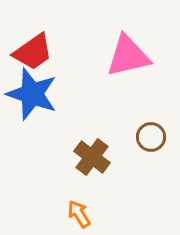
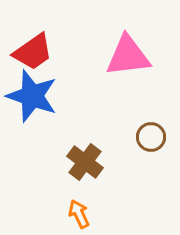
pink triangle: rotated 6 degrees clockwise
blue star: moved 2 px down
brown cross: moved 7 px left, 5 px down
orange arrow: rotated 8 degrees clockwise
